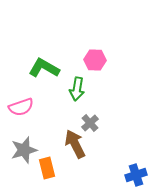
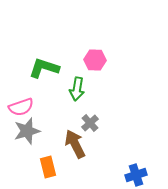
green L-shape: rotated 12 degrees counterclockwise
gray star: moved 3 px right, 19 px up
orange rectangle: moved 1 px right, 1 px up
